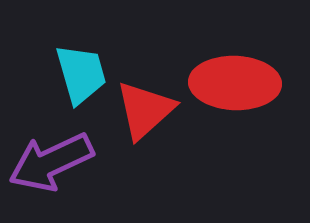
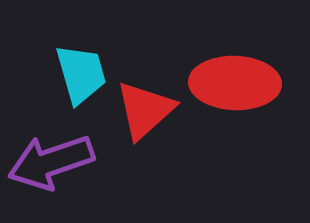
purple arrow: rotated 6 degrees clockwise
